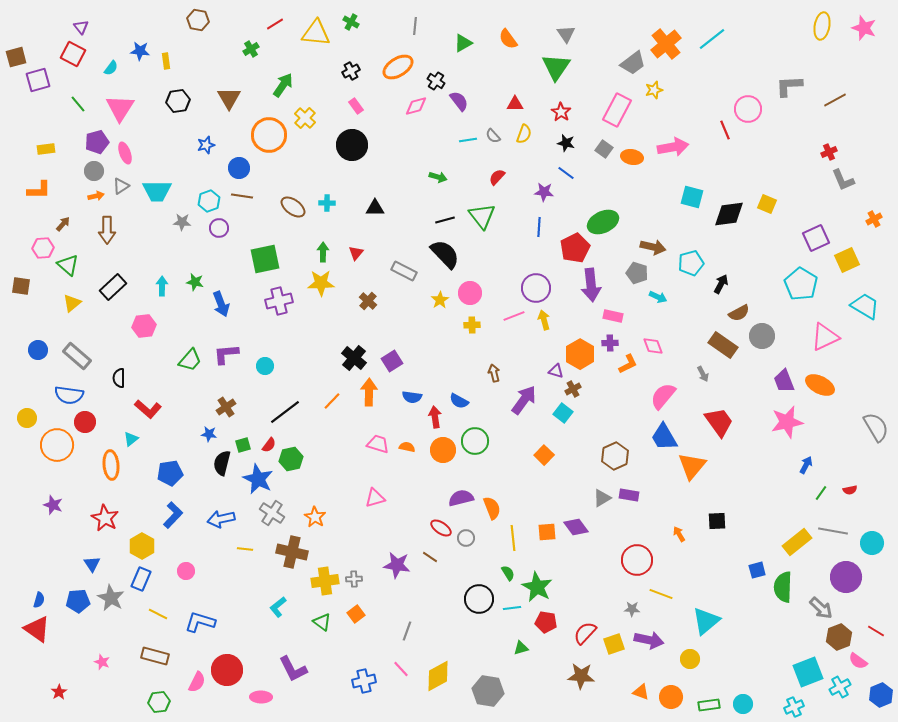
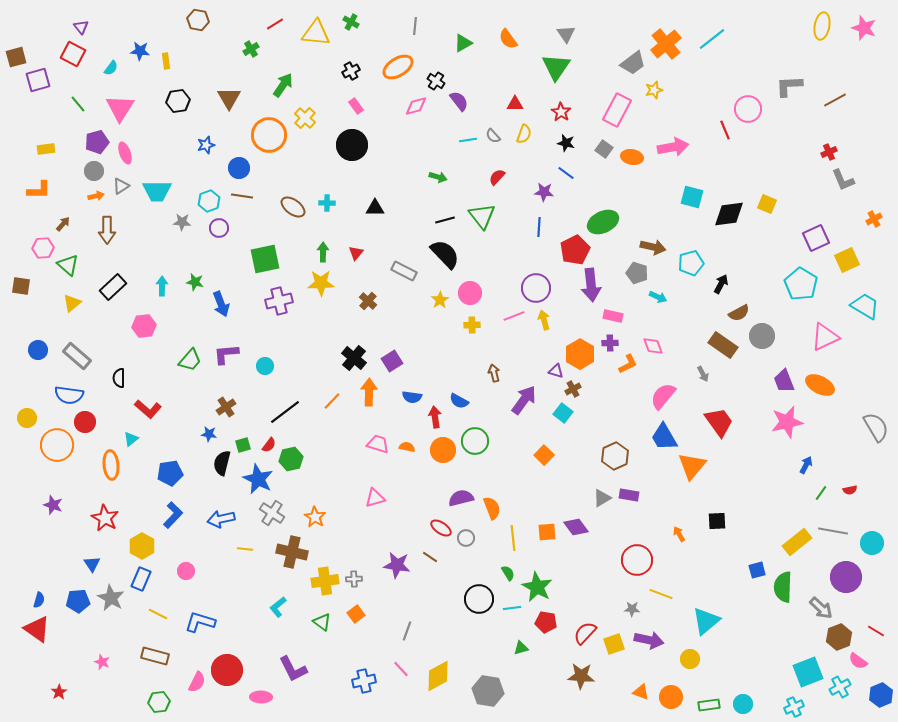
red pentagon at (575, 248): moved 2 px down
